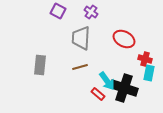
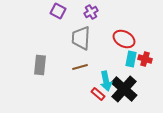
purple cross: rotated 24 degrees clockwise
cyan rectangle: moved 18 px left, 14 px up
cyan arrow: moved 1 px left; rotated 24 degrees clockwise
black cross: moved 1 px down; rotated 24 degrees clockwise
